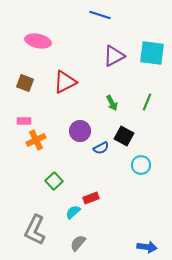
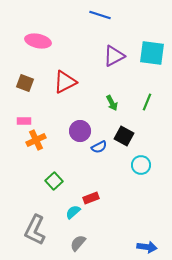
blue semicircle: moved 2 px left, 1 px up
